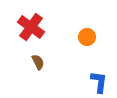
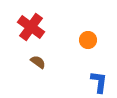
orange circle: moved 1 px right, 3 px down
brown semicircle: rotated 28 degrees counterclockwise
